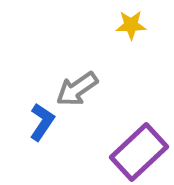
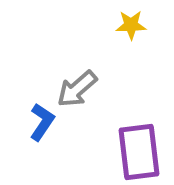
gray arrow: rotated 6 degrees counterclockwise
purple rectangle: rotated 54 degrees counterclockwise
